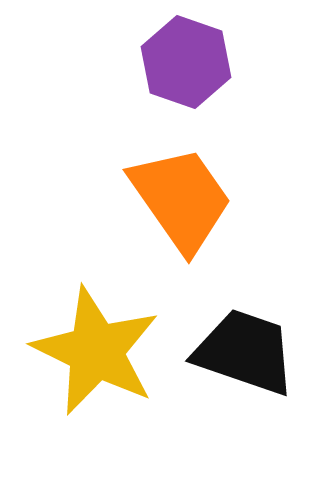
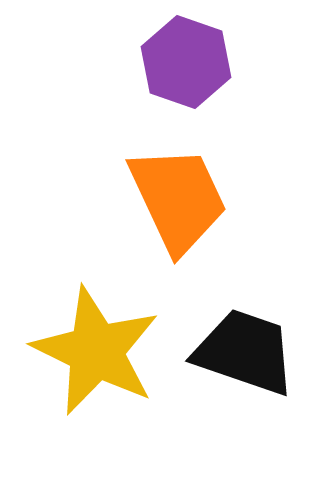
orange trapezoid: moved 3 px left; rotated 10 degrees clockwise
